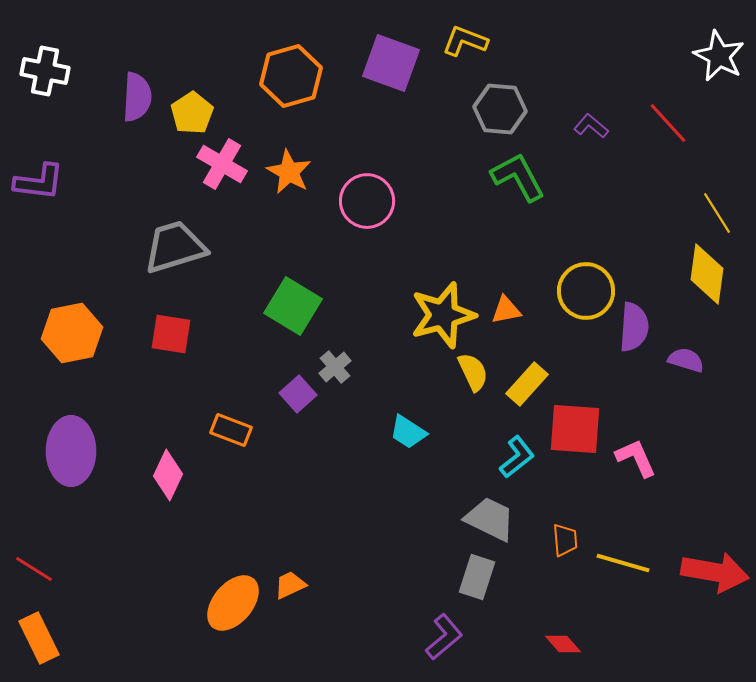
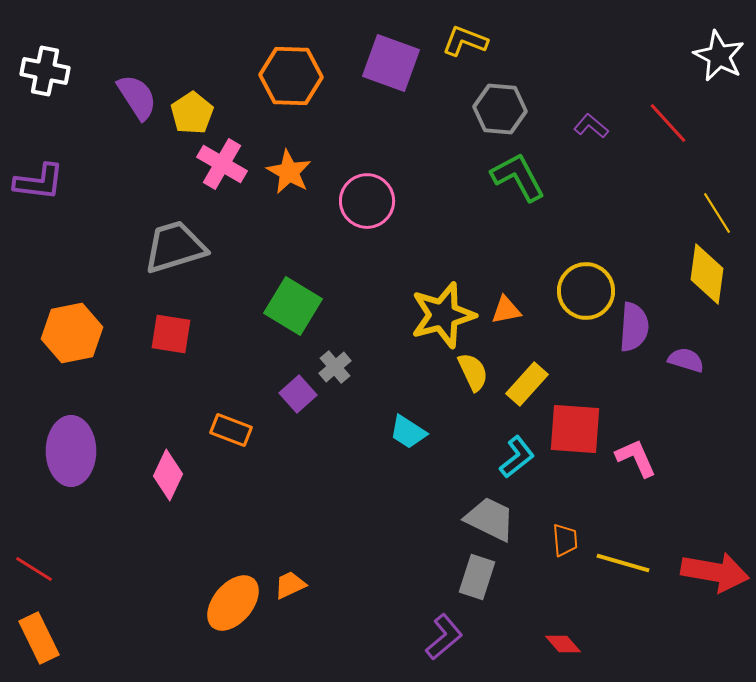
orange hexagon at (291, 76): rotated 18 degrees clockwise
purple semicircle at (137, 97): rotated 36 degrees counterclockwise
